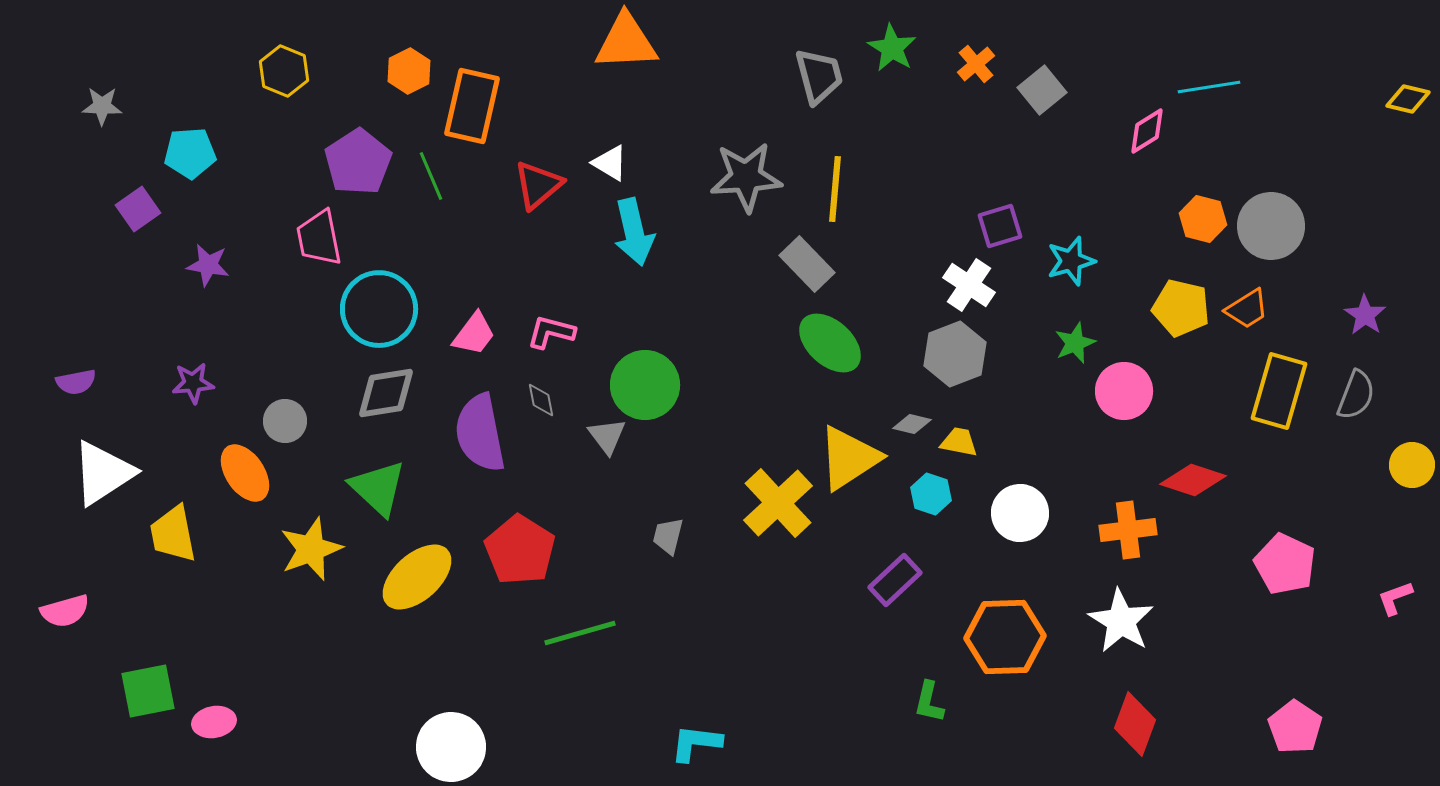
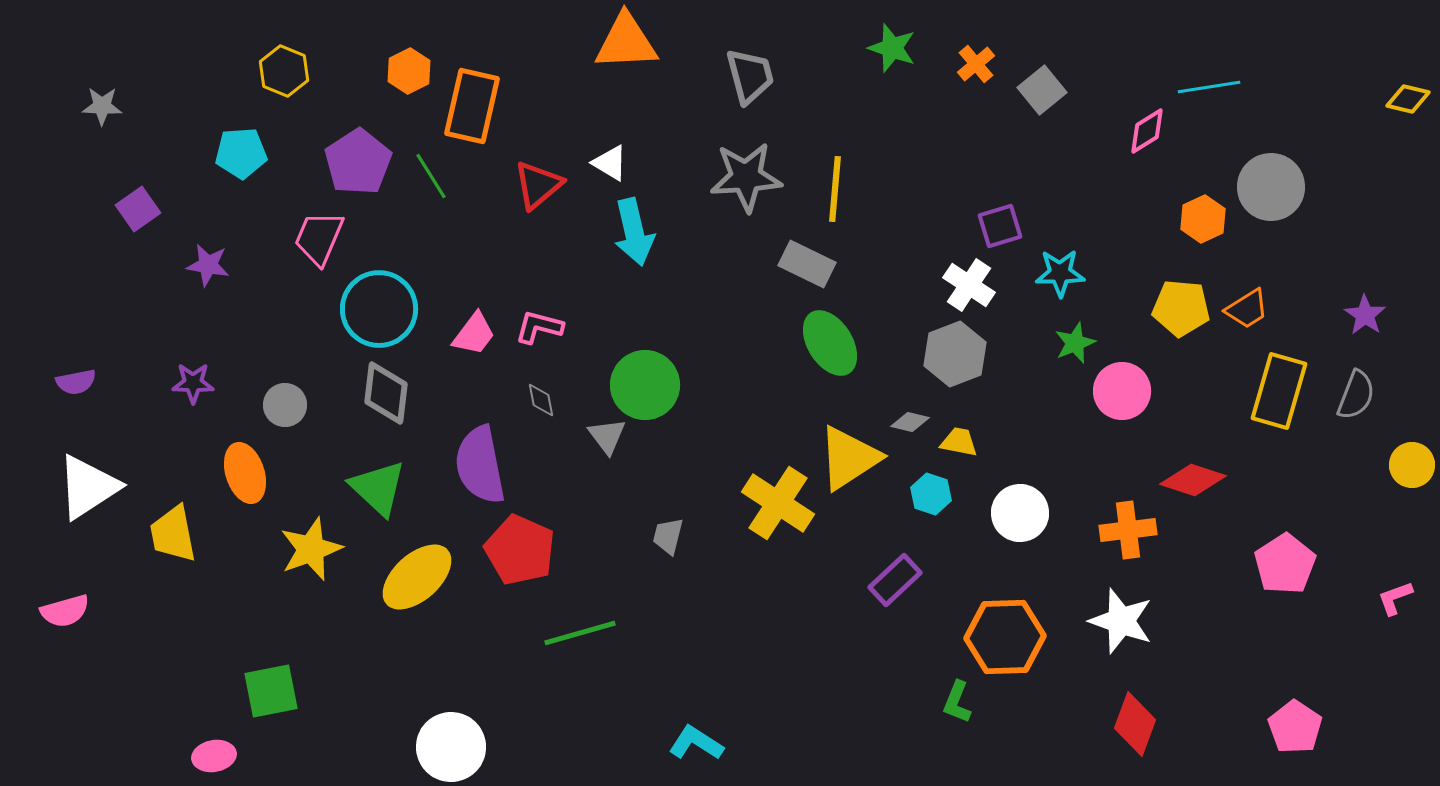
green star at (892, 48): rotated 12 degrees counterclockwise
gray trapezoid at (819, 76): moved 69 px left
cyan pentagon at (190, 153): moved 51 px right
green line at (431, 176): rotated 9 degrees counterclockwise
orange hexagon at (1203, 219): rotated 21 degrees clockwise
gray circle at (1271, 226): moved 39 px up
pink trapezoid at (319, 238): rotated 34 degrees clockwise
cyan star at (1071, 261): moved 11 px left, 12 px down; rotated 15 degrees clockwise
gray rectangle at (807, 264): rotated 20 degrees counterclockwise
yellow pentagon at (1181, 308): rotated 8 degrees counterclockwise
pink L-shape at (551, 332): moved 12 px left, 5 px up
green ellipse at (830, 343): rotated 16 degrees clockwise
purple star at (193, 383): rotated 6 degrees clockwise
pink circle at (1124, 391): moved 2 px left
gray diamond at (386, 393): rotated 74 degrees counterclockwise
gray circle at (285, 421): moved 16 px up
gray diamond at (912, 424): moved 2 px left, 2 px up
purple semicircle at (480, 433): moved 32 px down
white triangle at (103, 473): moved 15 px left, 14 px down
orange ellipse at (245, 473): rotated 16 degrees clockwise
yellow cross at (778, 503): rotated 14 degrees counterclockwise
red pentagon at (520, 550): rotated 8 degrees counterclockwise
pink pentagon at (1285, 564): rotated 14 degrees clockwise
white star at (1121, 621): rotated 12 degrees counterclockwise
green square at (148, 691): moved 123 px right
green L-shape at (929, 702): moved 28 px right; rotated 9 degrees clockwise
pink ellipse at (214, 722): moved 34 px down
cyan L-shape at (696, 743): rotated 26 degrees clockwise
